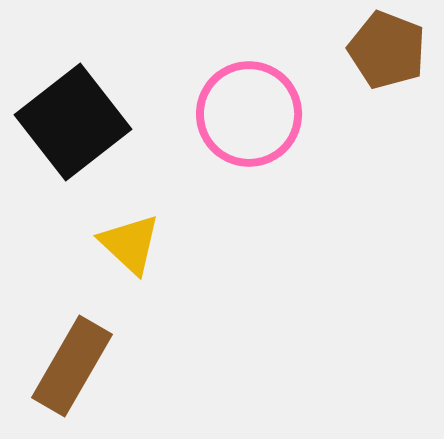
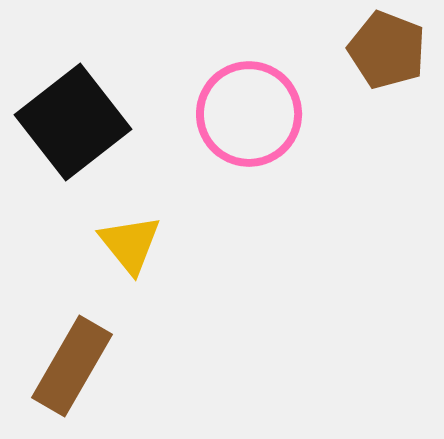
yellow triangle: rotated 8 degrees clockwise
